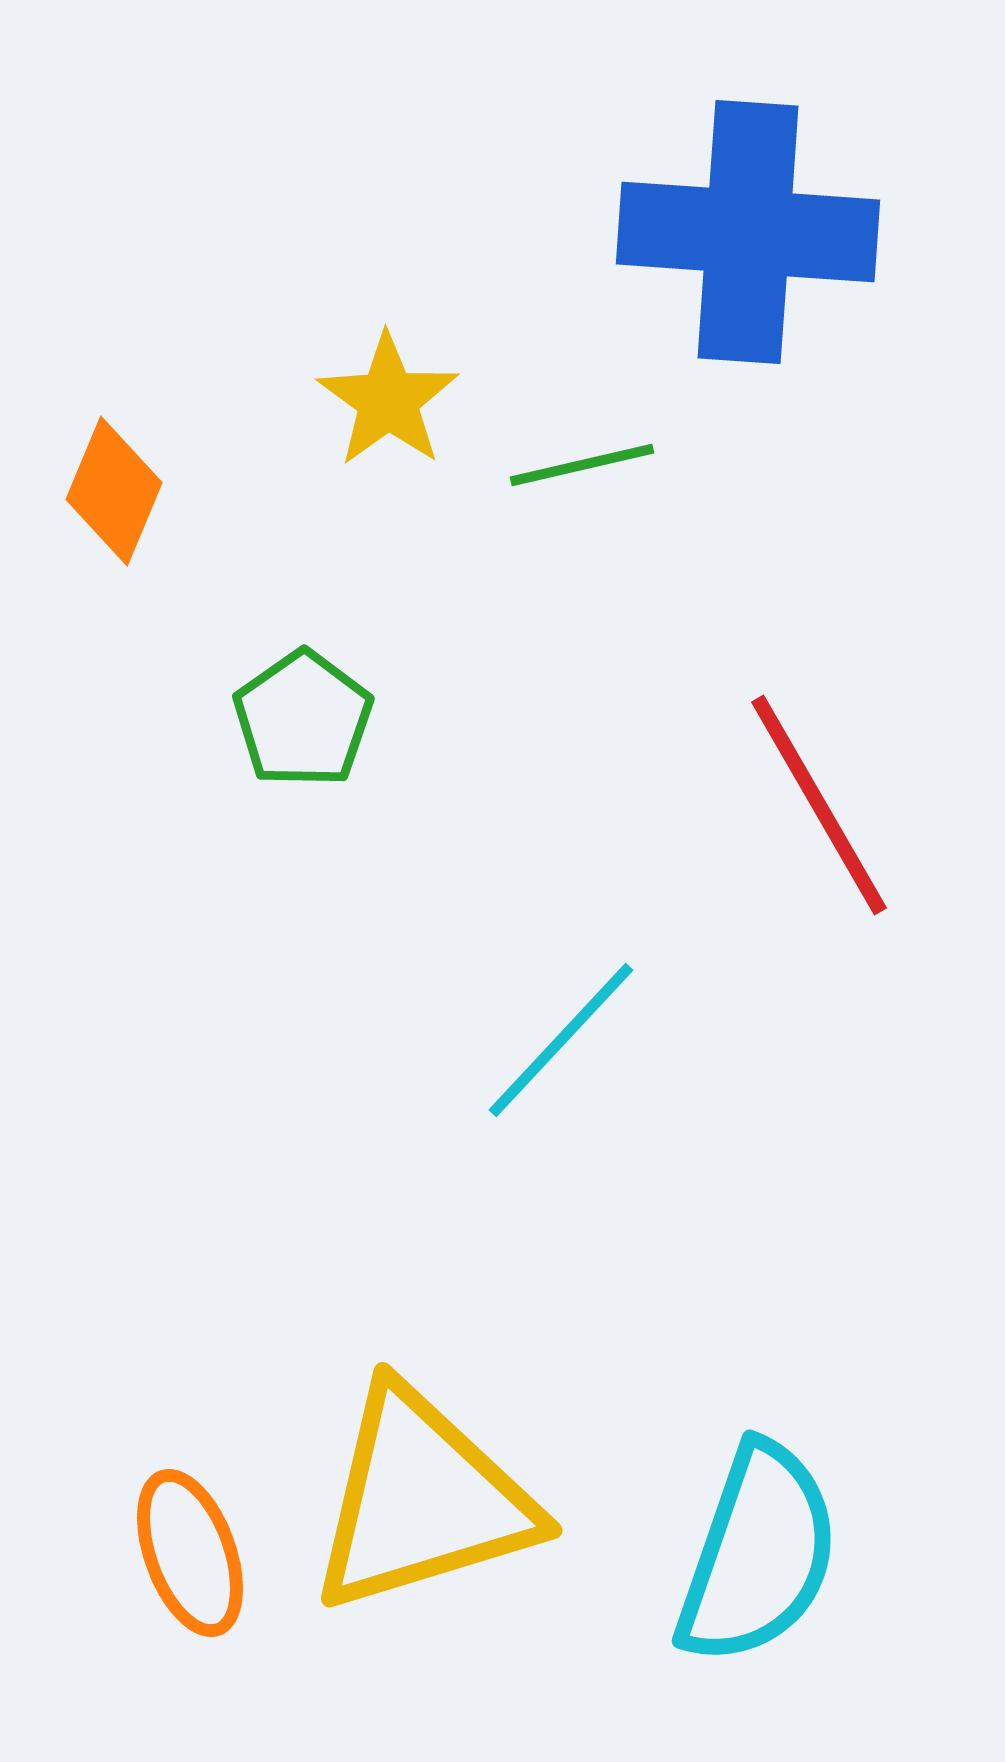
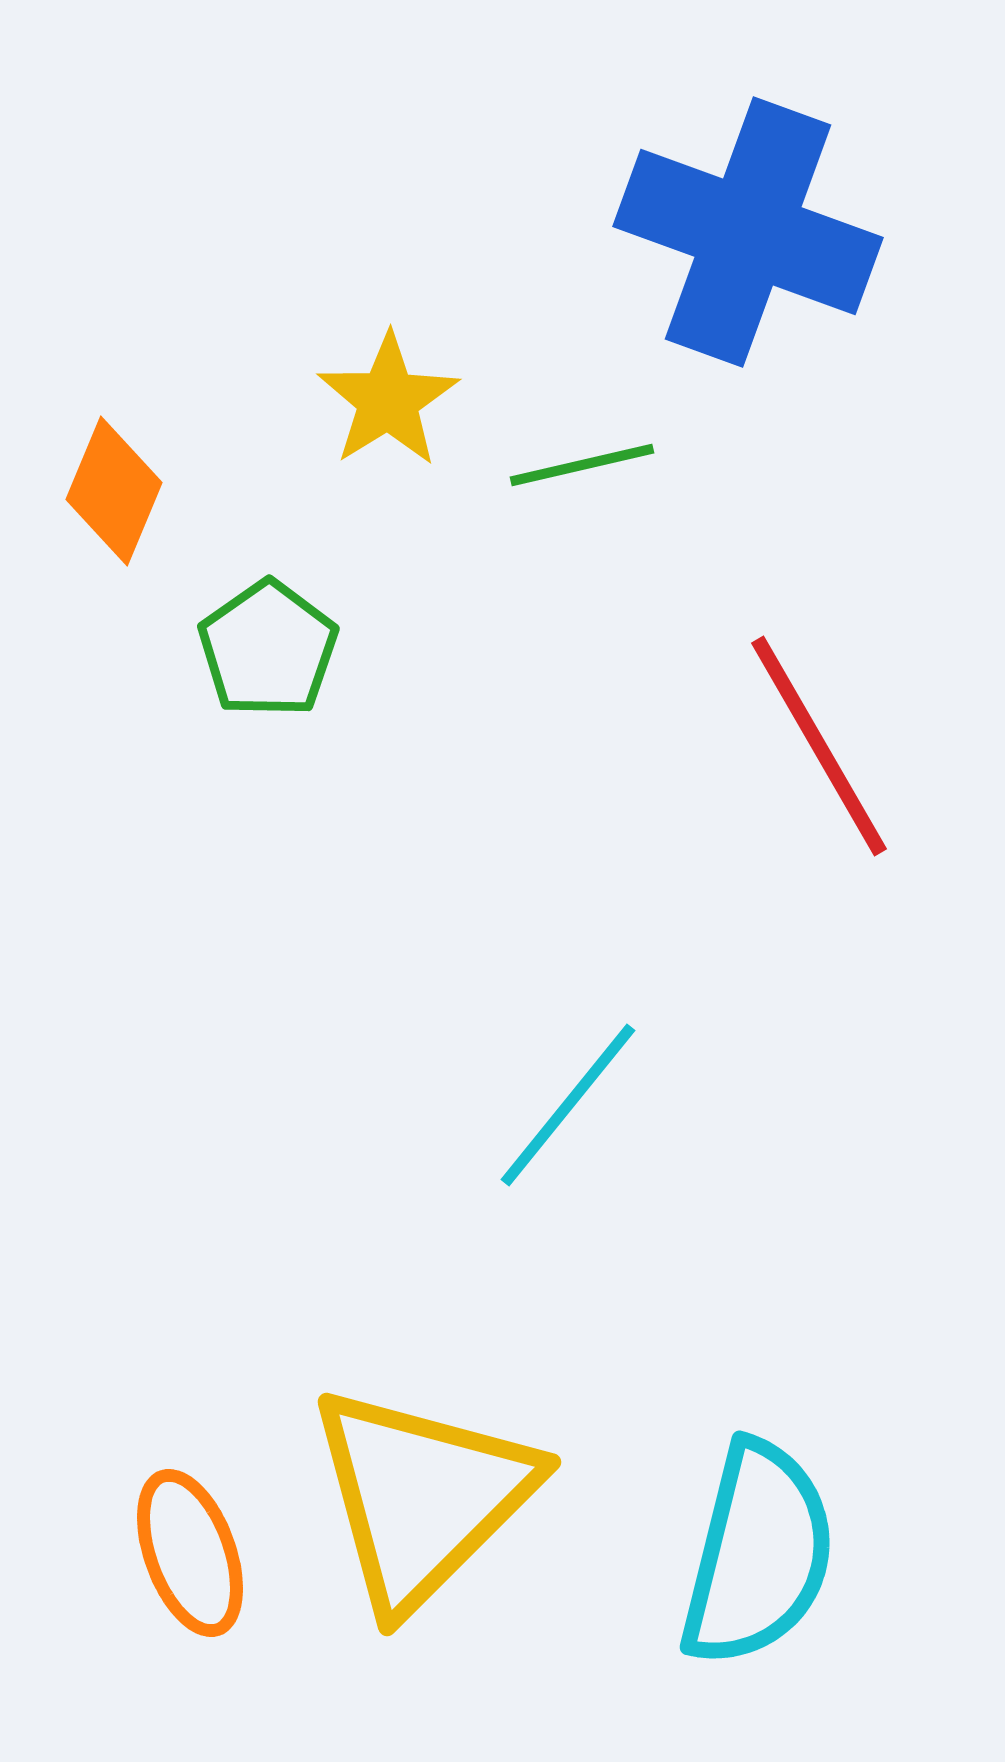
blue cross: rotated 16 degrees clockwise
yellow star: rotated 4 degrees clockwise
green pentagon: moved 35 px left, 70 px up
red line: moved 59 px up
cyan line: moved 7 px right, 65 px down; rotated 4 degrees counterclockwise
yellow triangle: moved 3 px up; rotated 28 degrees counterclockwise
cyan semicircle: rotated 5 degrees counterclockwise
